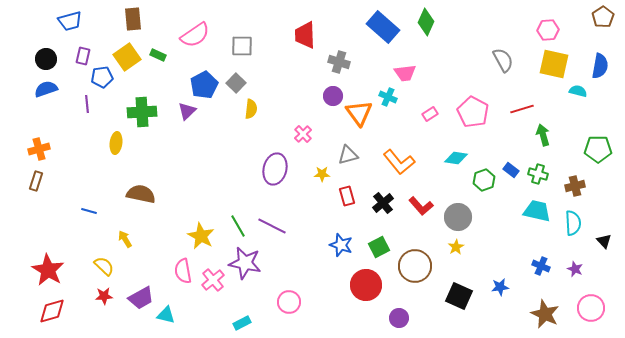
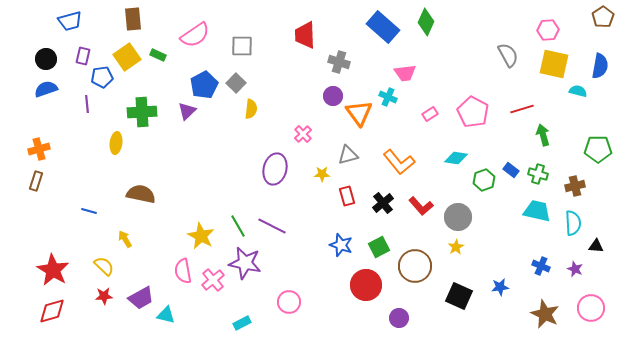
gray semicircle at (503, 60): moved 5 px right, 5 px up
black triangle at (604, 241): moved 8 px left, 5 px down; rotated 42 degrees counterclockwise
red star at (48, 270): moved 5 px right
